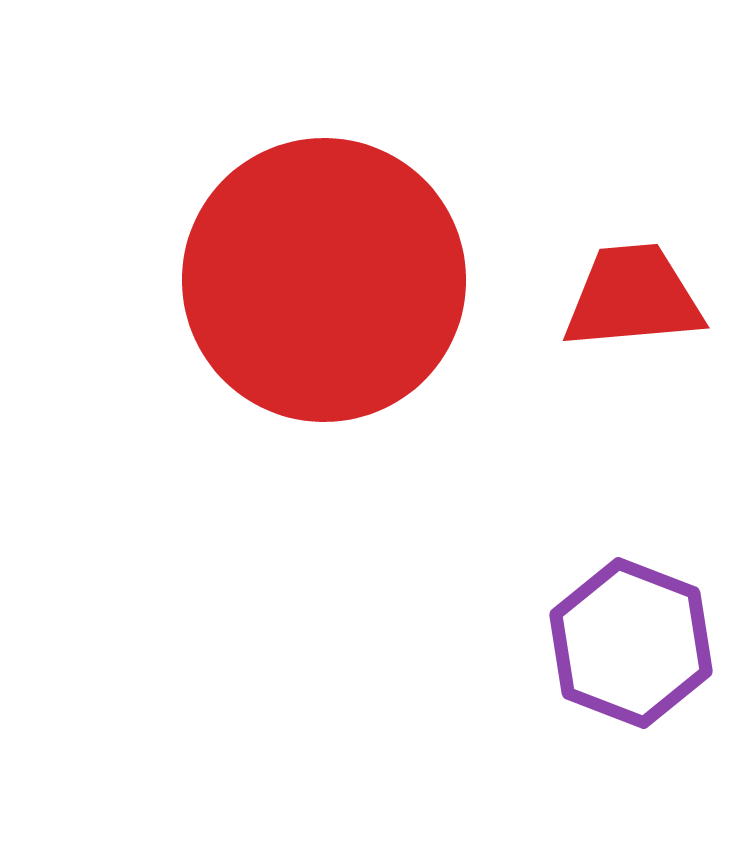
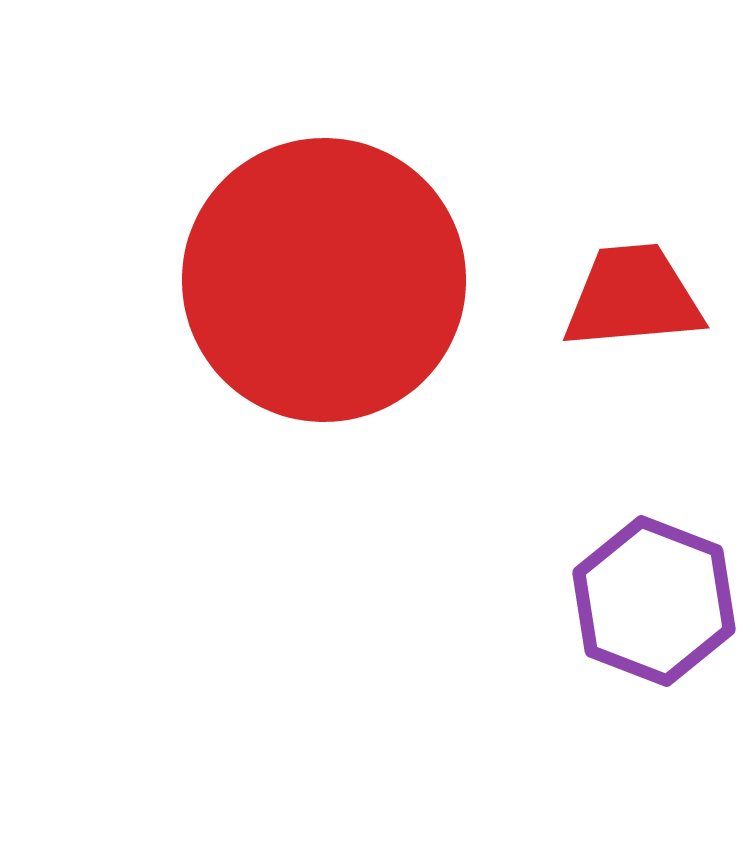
purple hexagon: moved 23 px right, 42 px up
